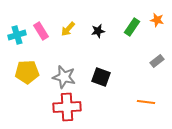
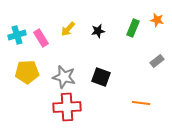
green rectangle: moved 1 px right, 1 px down; rotated 12 degrees counterclockwise
pink rectangle: moved 7 px down
orange line: moved 5 px left, 1 px down
